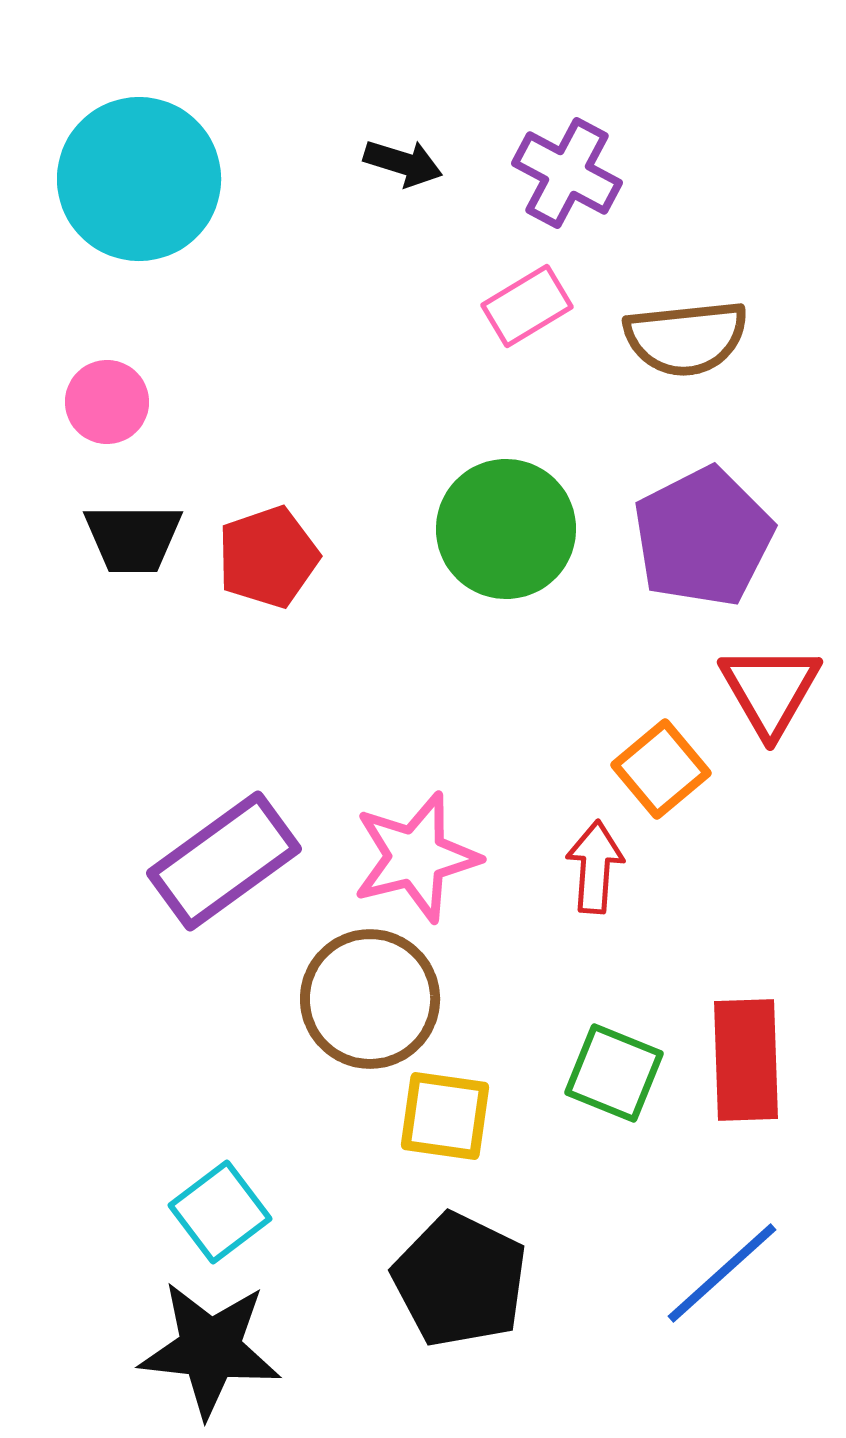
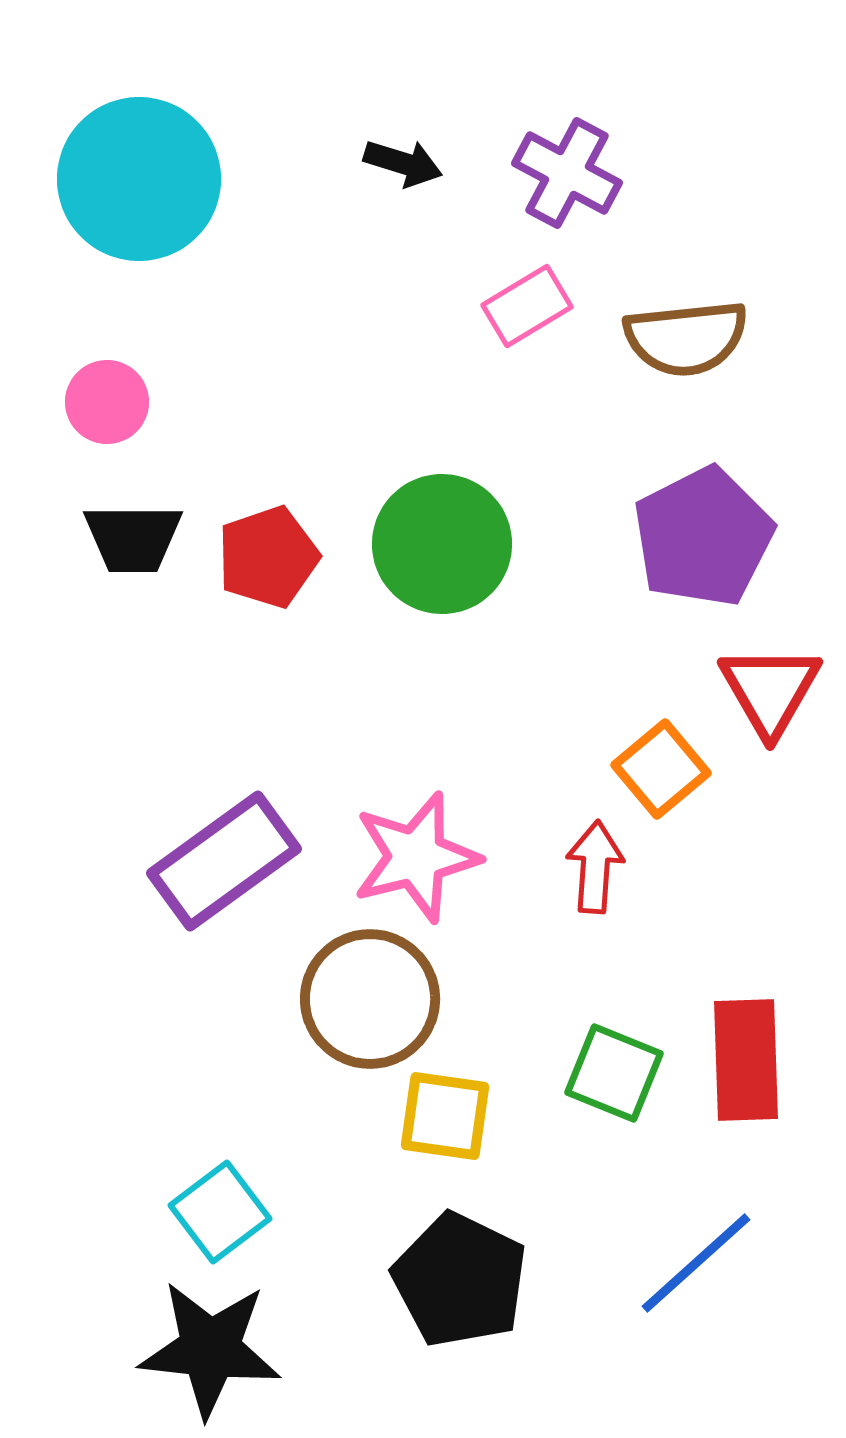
green circle: moved 64 px left, 15 px down
blue line: moved 26 px left, 10 px up
